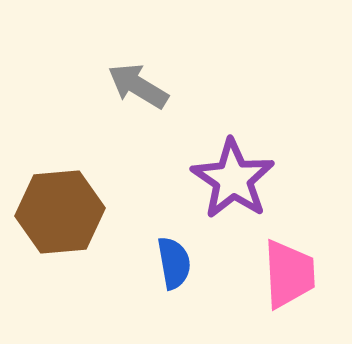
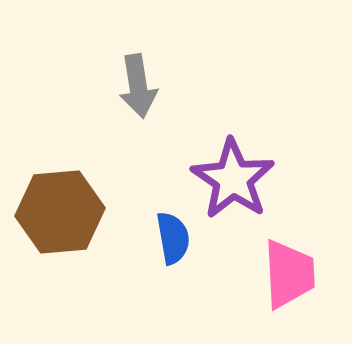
gray arrow: rotated 130 degrees counterclockwise
blue semicircle: moved 1 px left, 25 px up
